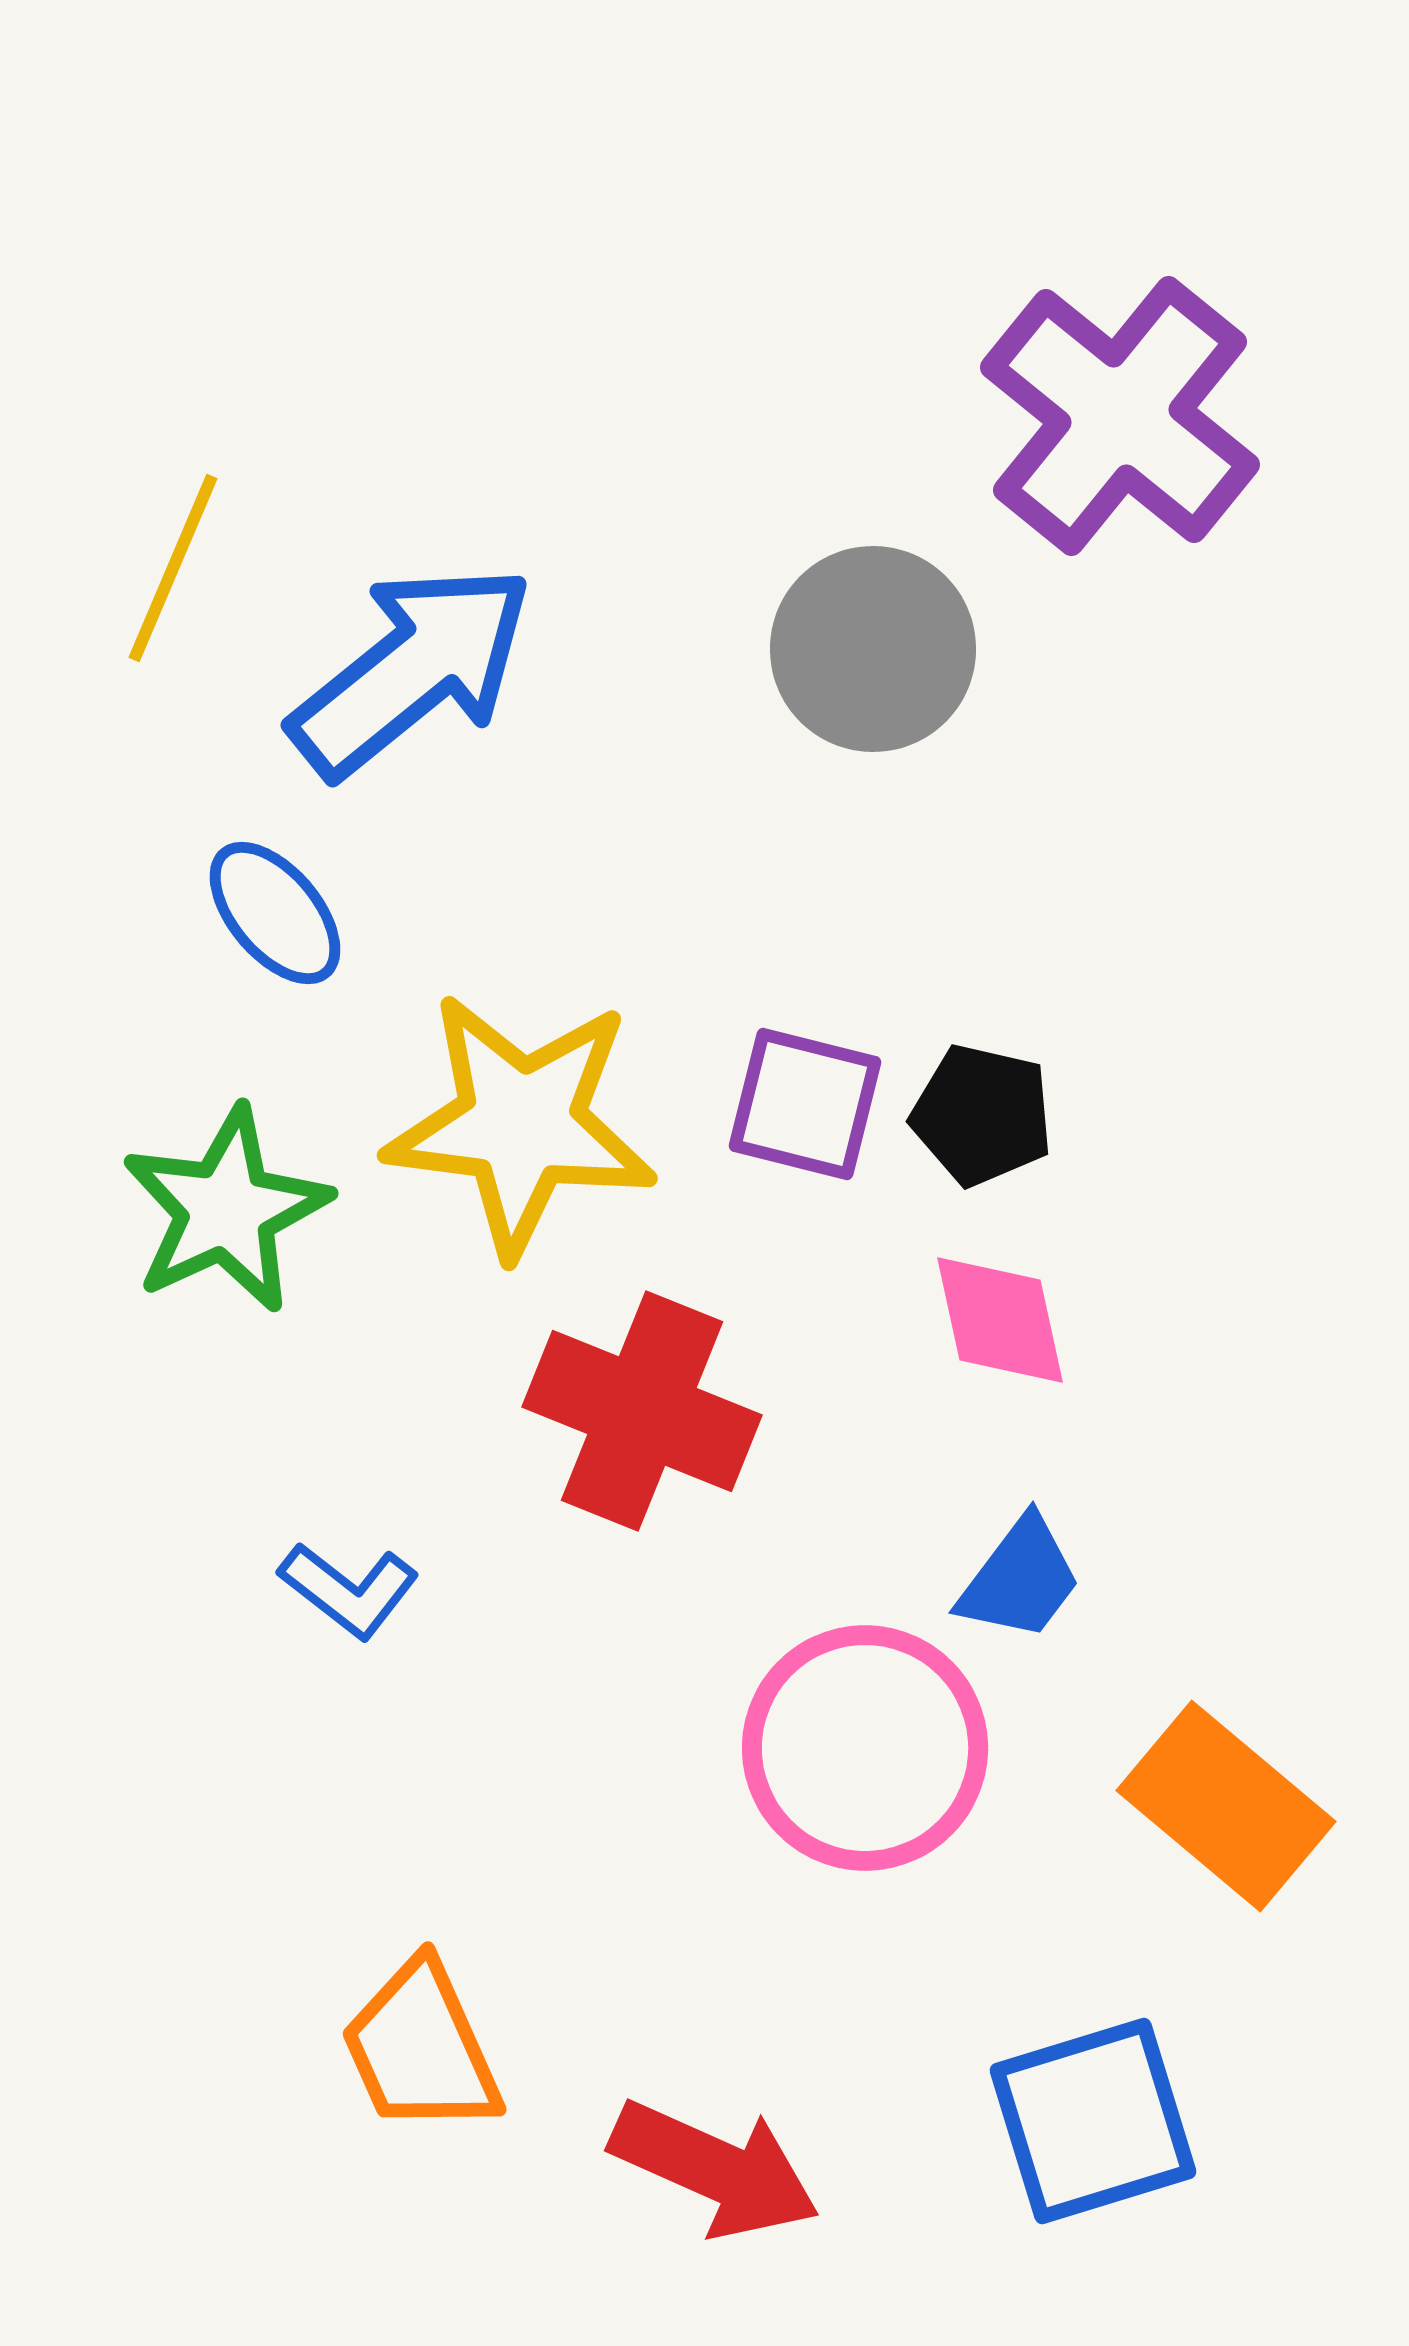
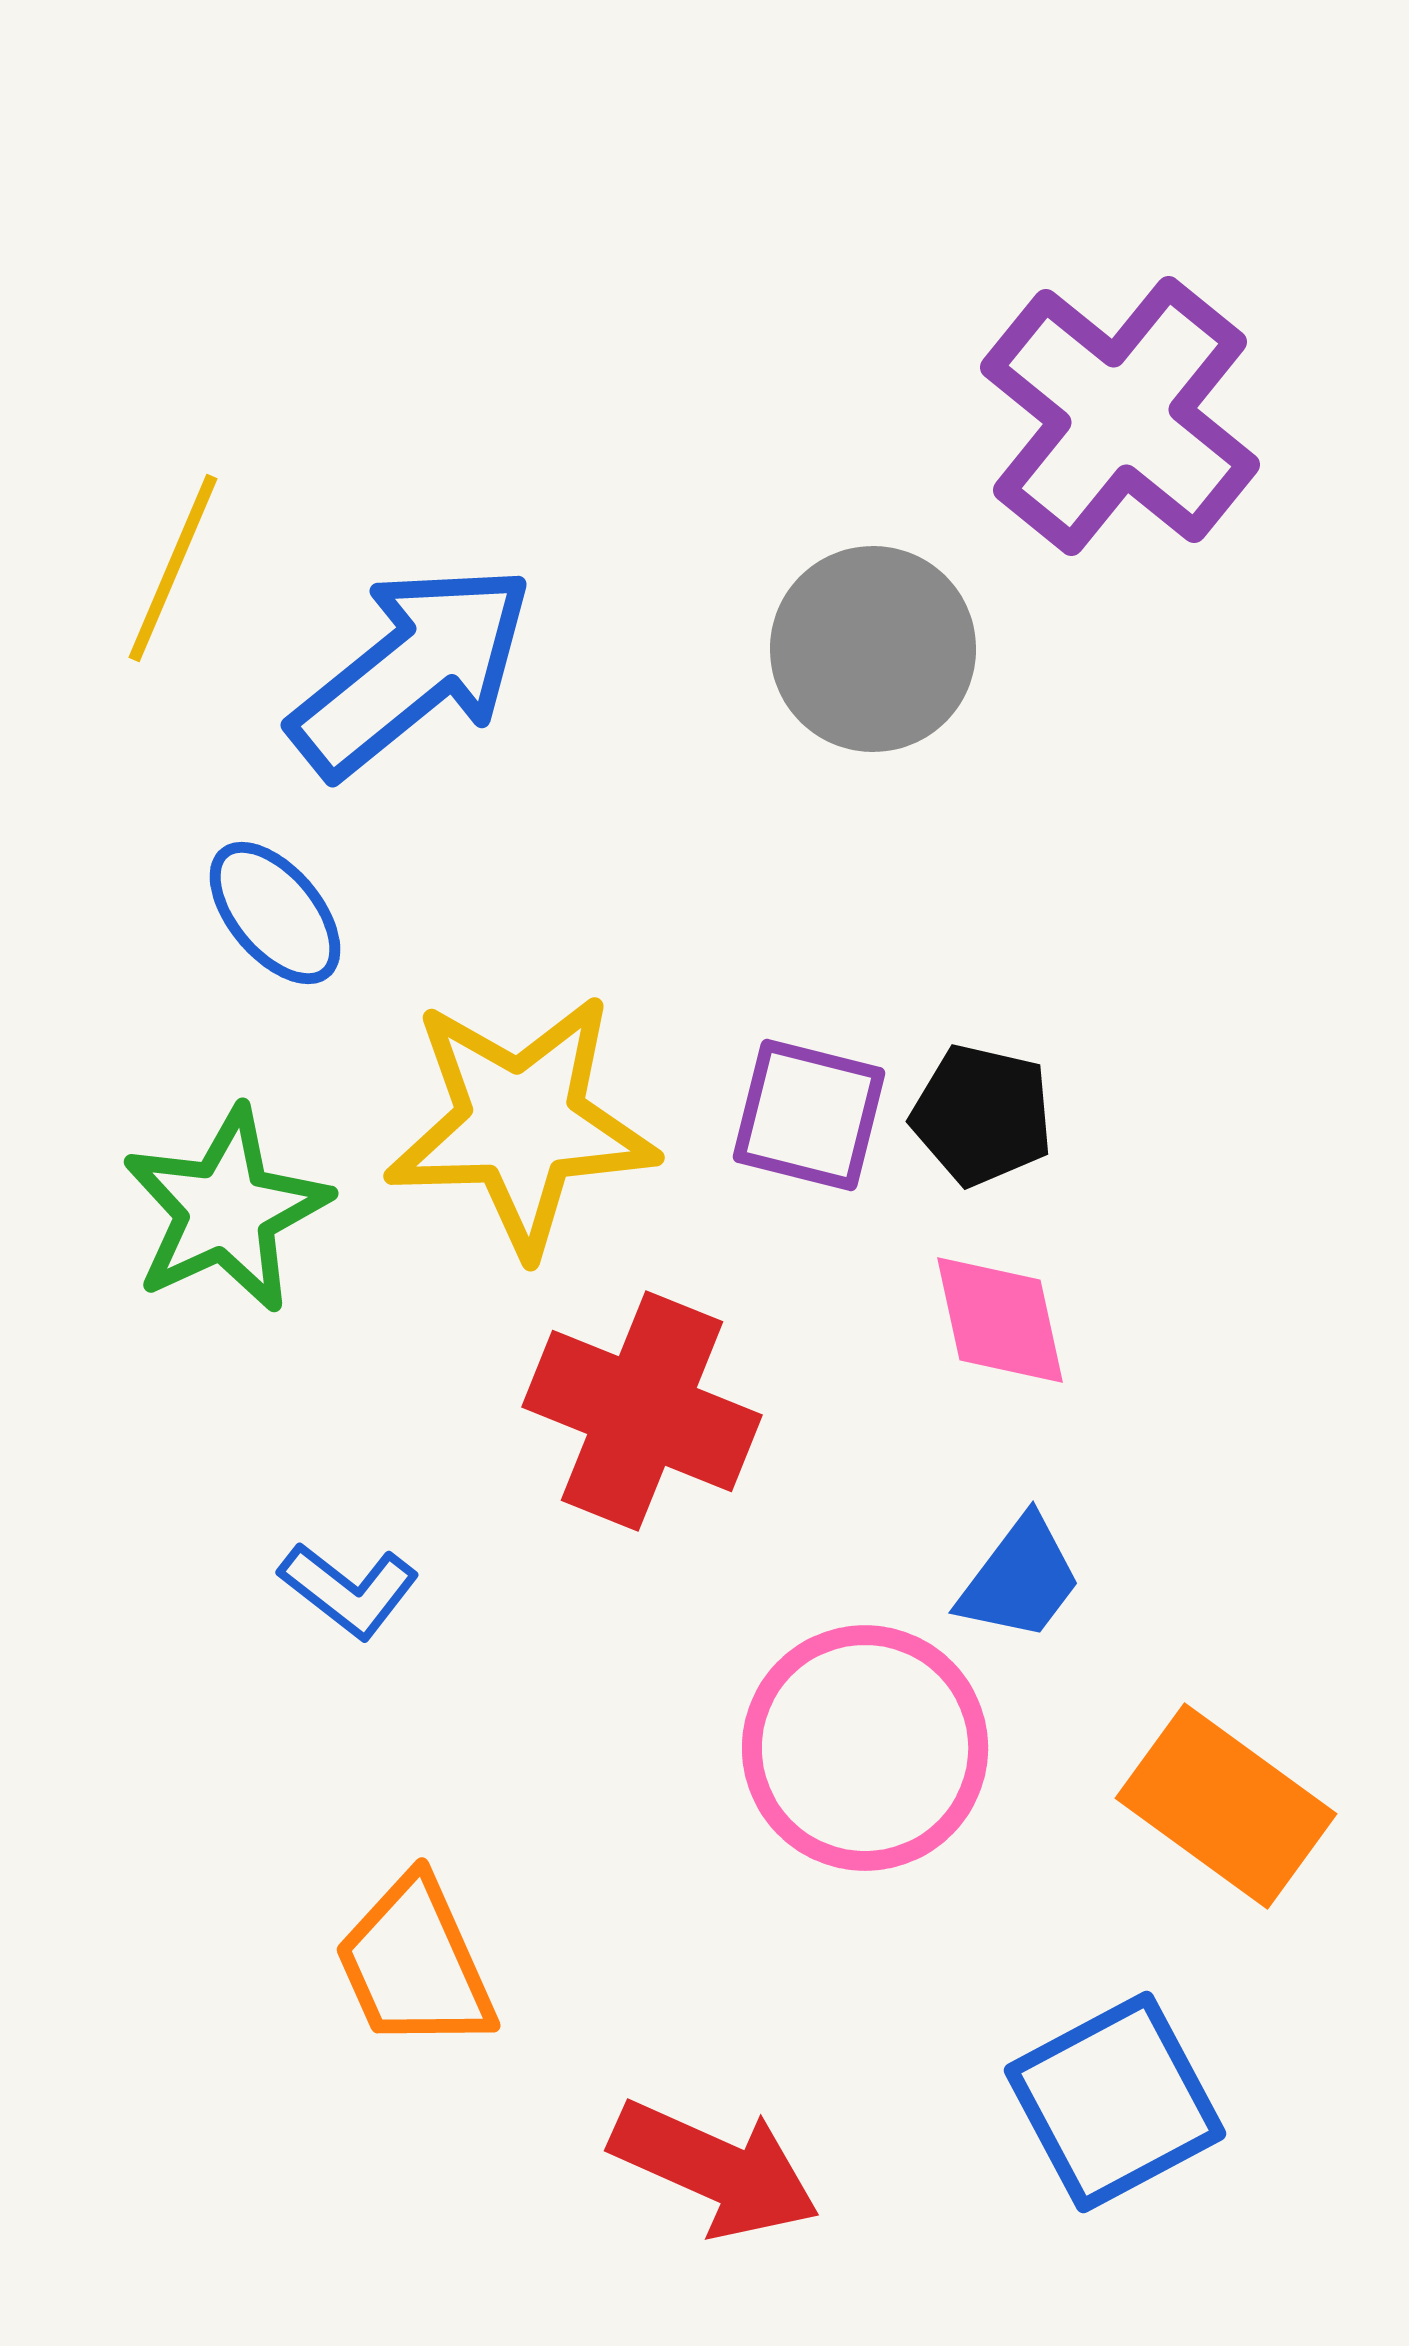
purple square: moved 4 px right, 11 px down
yellow star: rotated 9 degrees counterclockwise
orange rectangle: rotated 4 degrees counterclockwise
orange trapezoid: moved 6 px left, 84 px up
blue square: moved 22 px right, 19 px up; rotated 11 degrees counterclockwise
